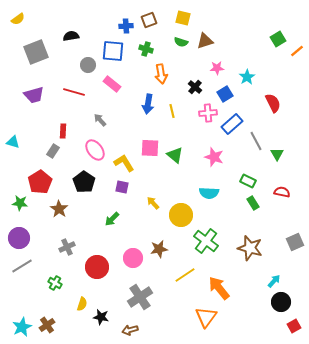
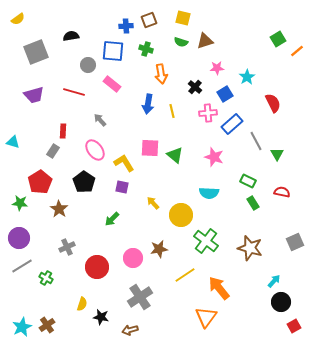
green cross at (55, 283): moved 9 px left, 5 px up
